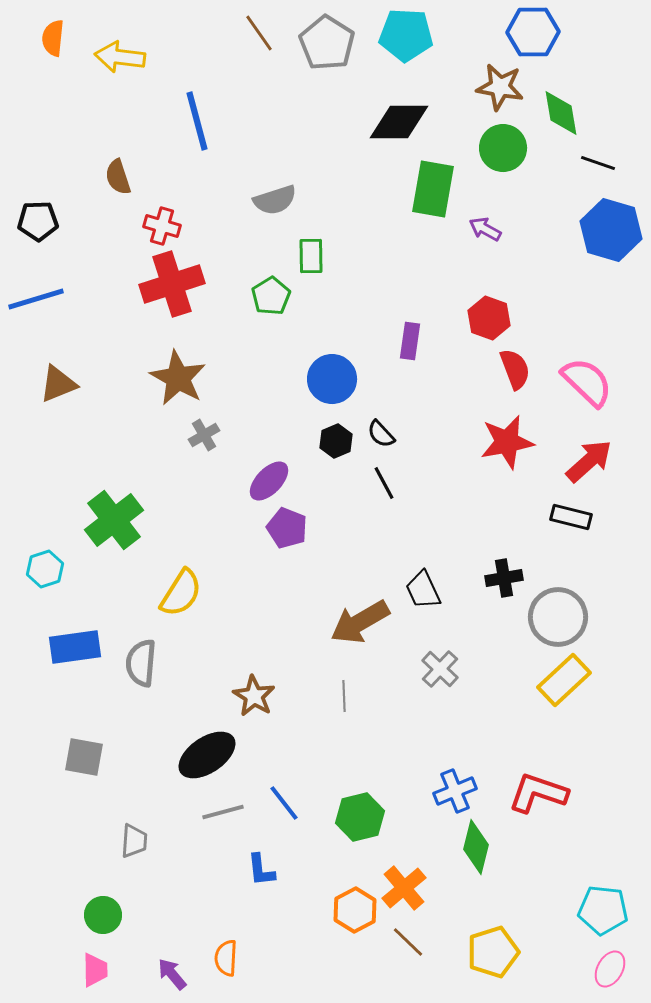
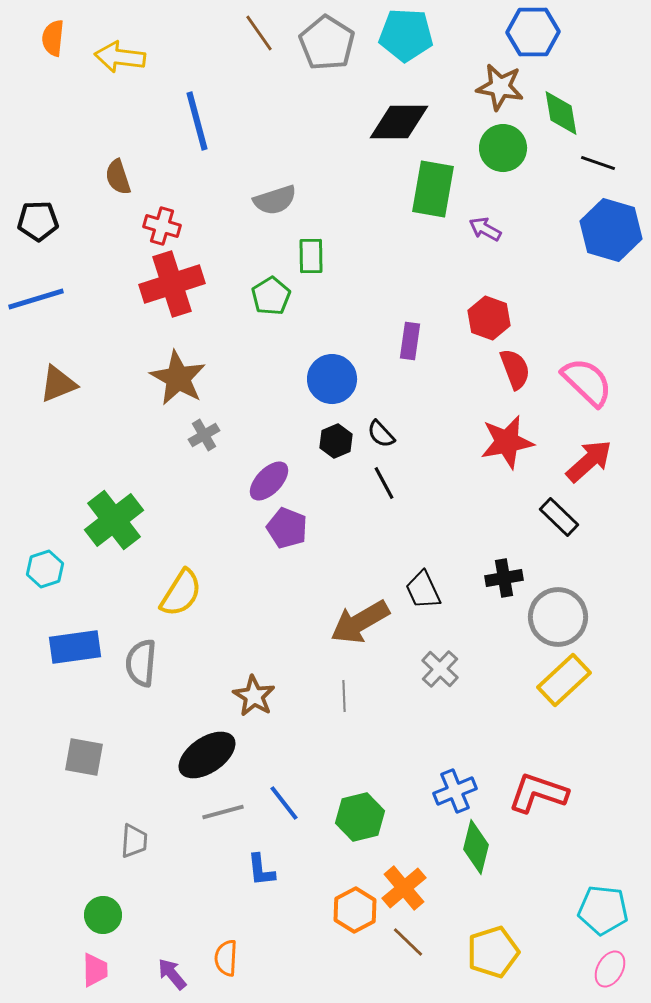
black rectangle at (571, 517): moved 12 px left; rotated 30 degrees clockwise
